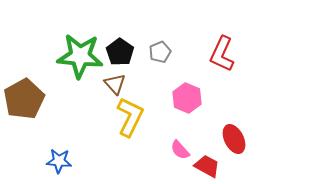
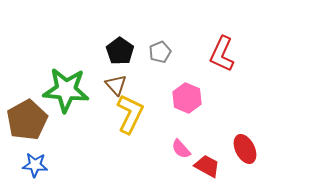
black pentagon: moved 1 px up
green star: moved 14 px left, 34 px down
brown triangle: moved 1 px right, 1 px down
brown pentagon: moved 3 px right, 21 px down
yellow L-shape: moved 3 px up
red ellipse: moved 11 px right, 10 px down
pink semicircle: moved 1 px right, 1 px up
blue star: moved 24 px left, 4 px down
